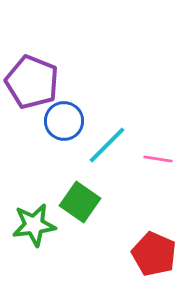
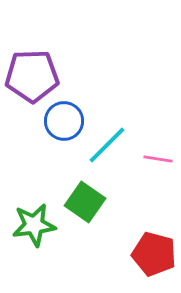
purple pentagon: moved 6 px up; rotated 24 degrees counterclockwise
green square: moved 5 px right
red pentagon: rotated 9 degrees counterclockwise
